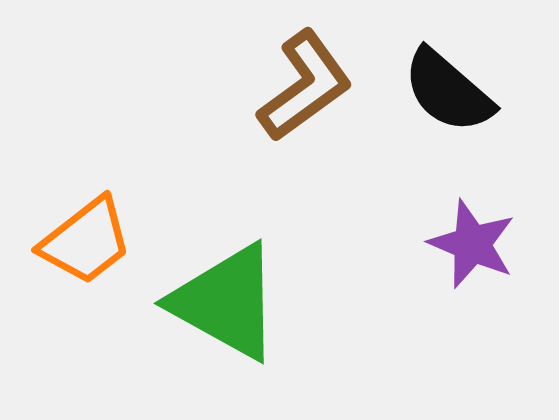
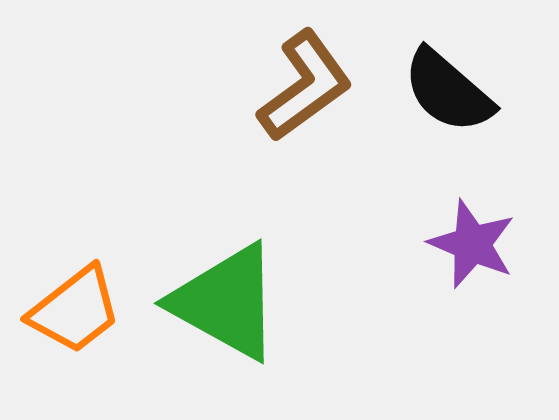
orange trapezoid: moved 11 px left, 69 px down
